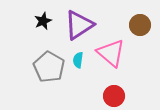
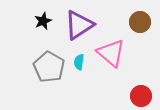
brown circle: moved 3 px up
cyan semicircle: moved 1 px right, 2 px down
red circle: moved 27 px right
